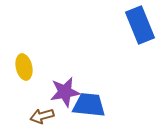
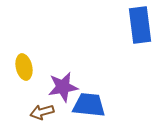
blue rectangle: rotated 15 degrees clockwise
purple star: moved 2 px left, 5 px up
brown arrow: moved 4 px up
